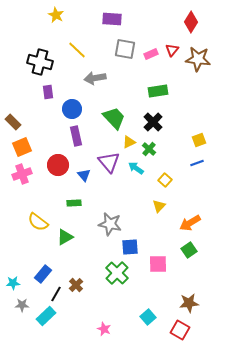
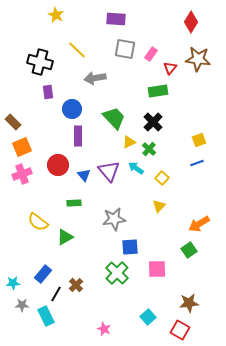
purple rectangle at (112, 19): moved 4 px right
red triangle at (172, 50): moved 2 px left, 18 px down
pink rectangle at (151, 54): rotated 32 degrees counterclockwise
purple rectangle at (76, 136): moved 2 px right; rotated 12 degrees clockwise
purple triangle at (109, 162): moved 9 px down
yellow square at (165, 180): moved 3 px left, 2 px up
orange arrow at (190, 223): moved 9 px right, 1 px down
gray star at (110, 224): moved 4 px right, 5 px up; rotated 20 degrees counterclockwise
pink square at (158, 264): moved 1 px left, 5 px down
cyan rectangle at (46, 316): rotated 72 degrees counterclockwise
